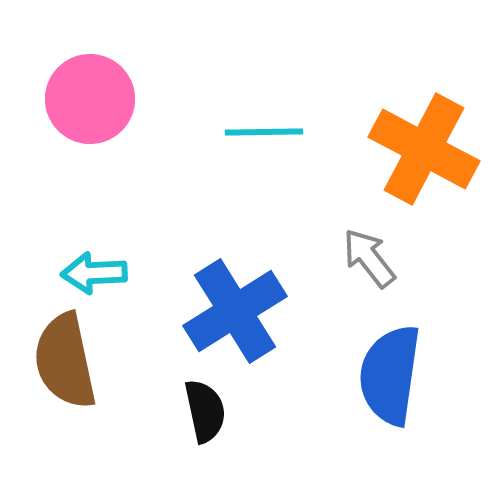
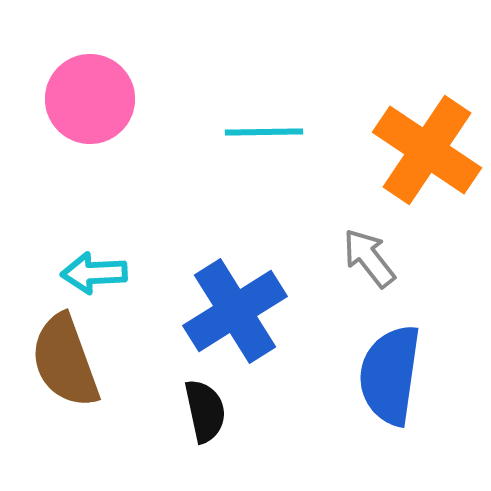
orange cross: moved 3 px right, 1 px down; rotated 6 degrees clockwise
brown semicircle: rotated 8 degrees counterclockwise
